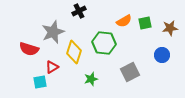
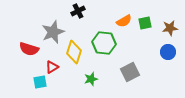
black cross: moved 1 px left
blue circle: moved 6 px right, 3 px up
